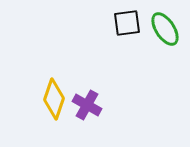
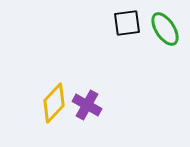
yellow diamond: moved 4 px down; rotated 24 degrees clockwise
